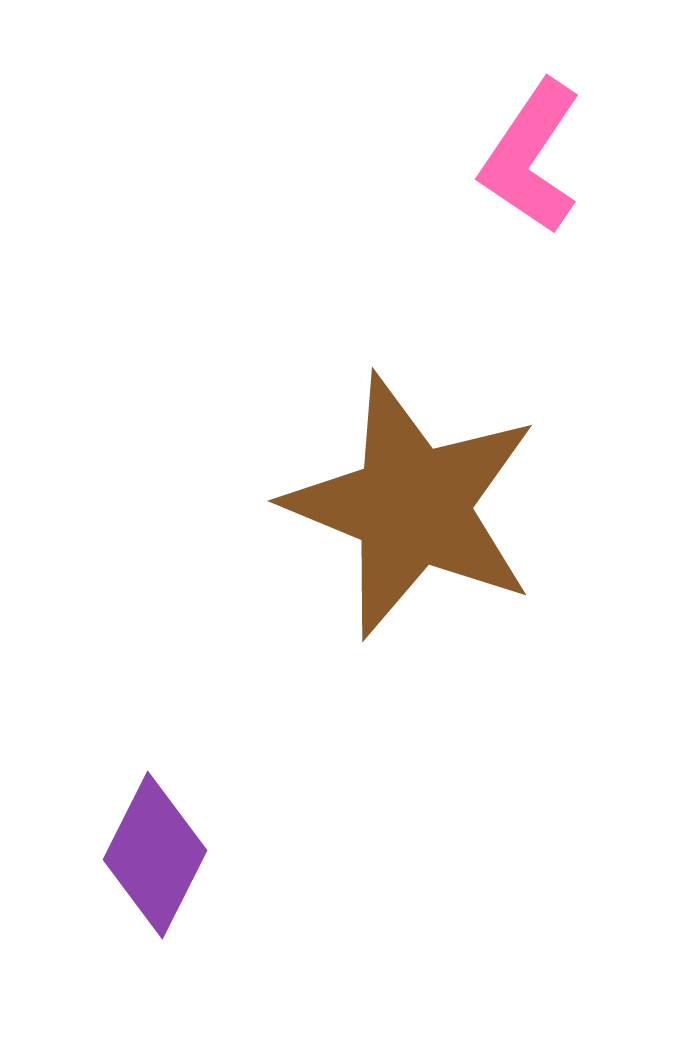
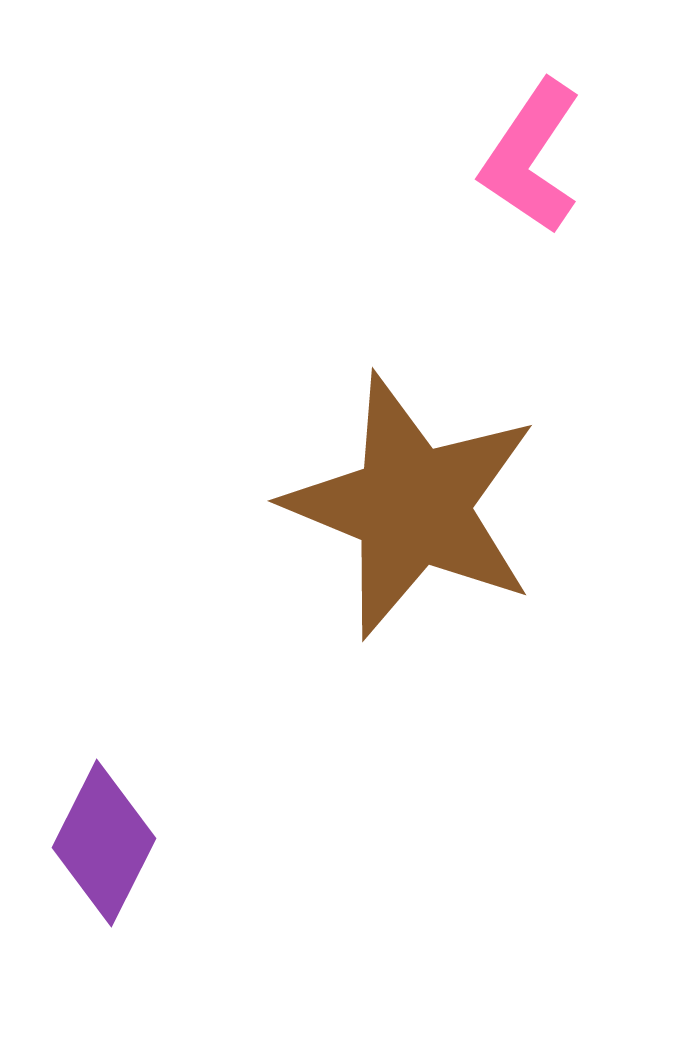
purple diamond: moved 51 px left, 12 px up
